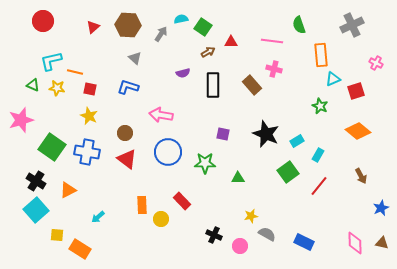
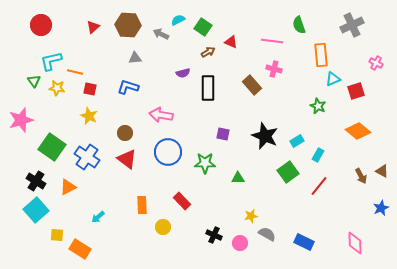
cyan semicircle at (181, 19): moved 3 px left, 1 px down; rotated 16 degrees counterclockwise
red circle at (43, 21): moved 2 px left, 4 px down
gray arrow at (161, 34): rotated 98 degrees counterclockwise
red triangle at (231, 42): rotated 24 degrees clockwise
gray triangle at (135, 58): rotated 48 degrees counterclockwise
green triangle at (33, 85): moved 1 px right, 4 px up; rotated 32 degrees clockwise
black rectangle at (213, 85): moved 5 px left, 3 px down
green star at (320, 106): moved 2 px left
black star at (266, 134): moved 1 px left, 2 px down
blue cross at (87, 152): moved 5 px down; rotated 25 degrees clockwise
orange triangle at (68, 190): moved 3 px up
yellow circle at (161, 219): moved 2 px right, 8 px down
brown triangle at (382, 243): moved 72 px up; rotated 16 degrees clockwise
pink circle at (240, 246): moved 3 px up
